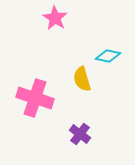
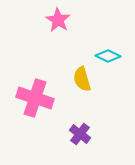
pink star: moved 3 px right, 2 px down
cyan diamond: rotated 15 degrees clockwise
